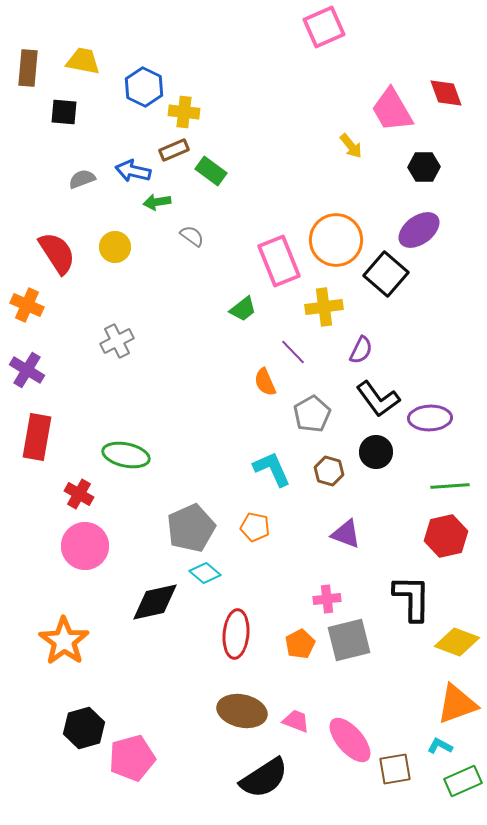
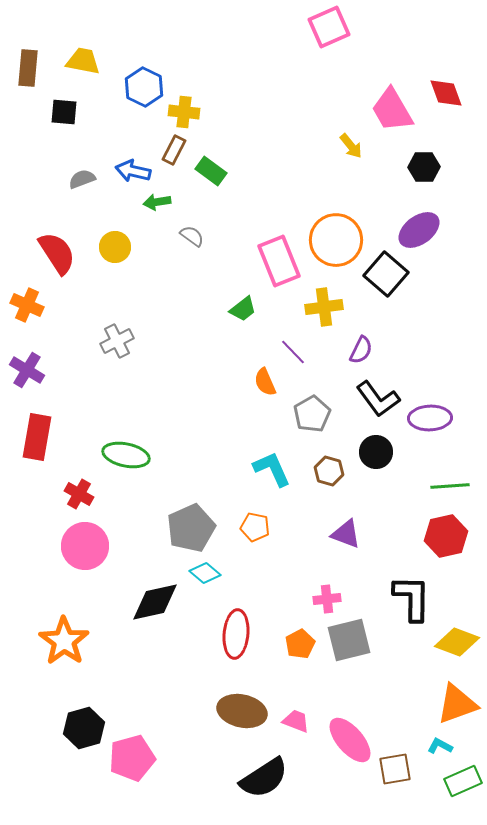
pink square at (324, 27): moved 5 px right
brown rectangle at (174, 150): rotated 40 degrees counterclockwise
